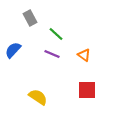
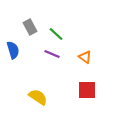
gray rectangle: moved 9 px down
blue semicircle: rotated 120 degrees clockwise
orange triangle: moved 1 px right, 2 px down
